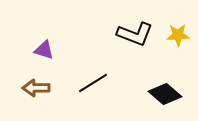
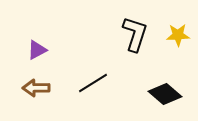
black L-shape: rotated 93 degrees counterclockwise
purple triangle: moved 7 px left; rotated 45 degrees counterclockwise
